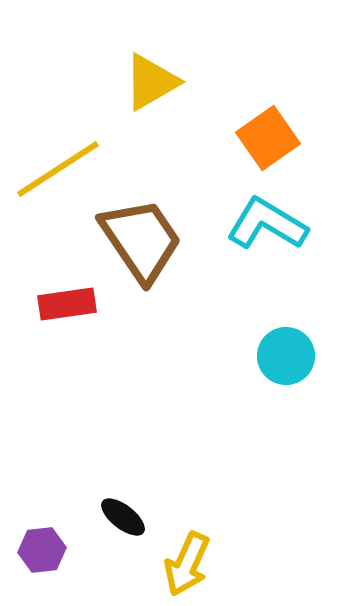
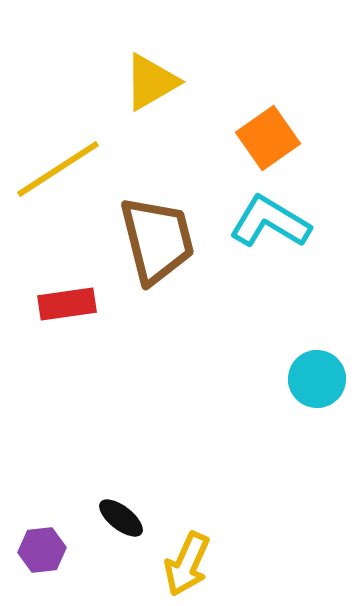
cyan L-shape: moved 3 px right, 2 px up
brown trapezoid: moved 16 px right; rotated 20 degrees clockwise
cyan circle: moved 31 px right, 23 px down
black ellipse: moved 2 px left, 1 px down
